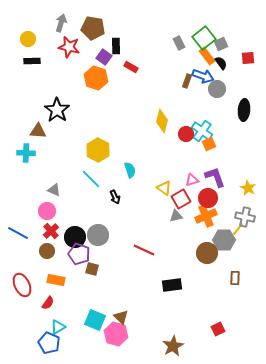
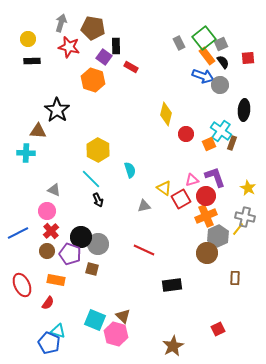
black semicircle at (221, 63): moved 2 px right, 1 px up
orange hexagon at (96, 78): moved 3 px left, 2 px down
brown rectangle at (187, 81): moved 45 px right, 62 px down
gray circle at (217, 89): moved 3 px right, 4 px up
yellow diamond at (162, 121): moved 4 px right, 7 px up
cyan cross at (202, 131): moved 19 px right
black arrow at (115, 197): moved 17 px left, 3 px down
red circle at (208, 198): moved 2 px left, 2 px up
gray triangle at (176, 216): moved 32 px left, 10 px up
blue line at (18, 233): rotated 55 degrees counterclockwise
gray circle at (98, 235): moved 9 px down
black circle at (75, 237): moved 6 px right
gray hexagon at (224, 240): moved 6 px left, 4 px up; rotated 25 degrees counterclockwise
purple pentagon at (79, 254): moved 9 px left
brown triangle at (121, 317): moved 2 px right, 1 px up
cyan triangle at (58, 327): moved 4 px down; rotated 49 degrees clockwise
